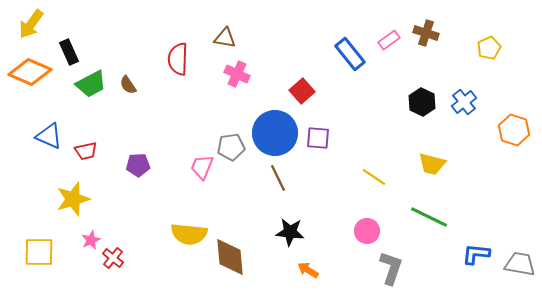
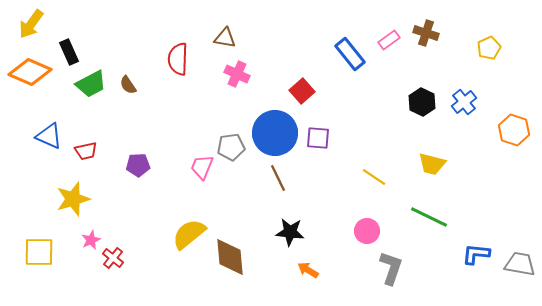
yellow semicircle: rotated 135 degrees clockwise
